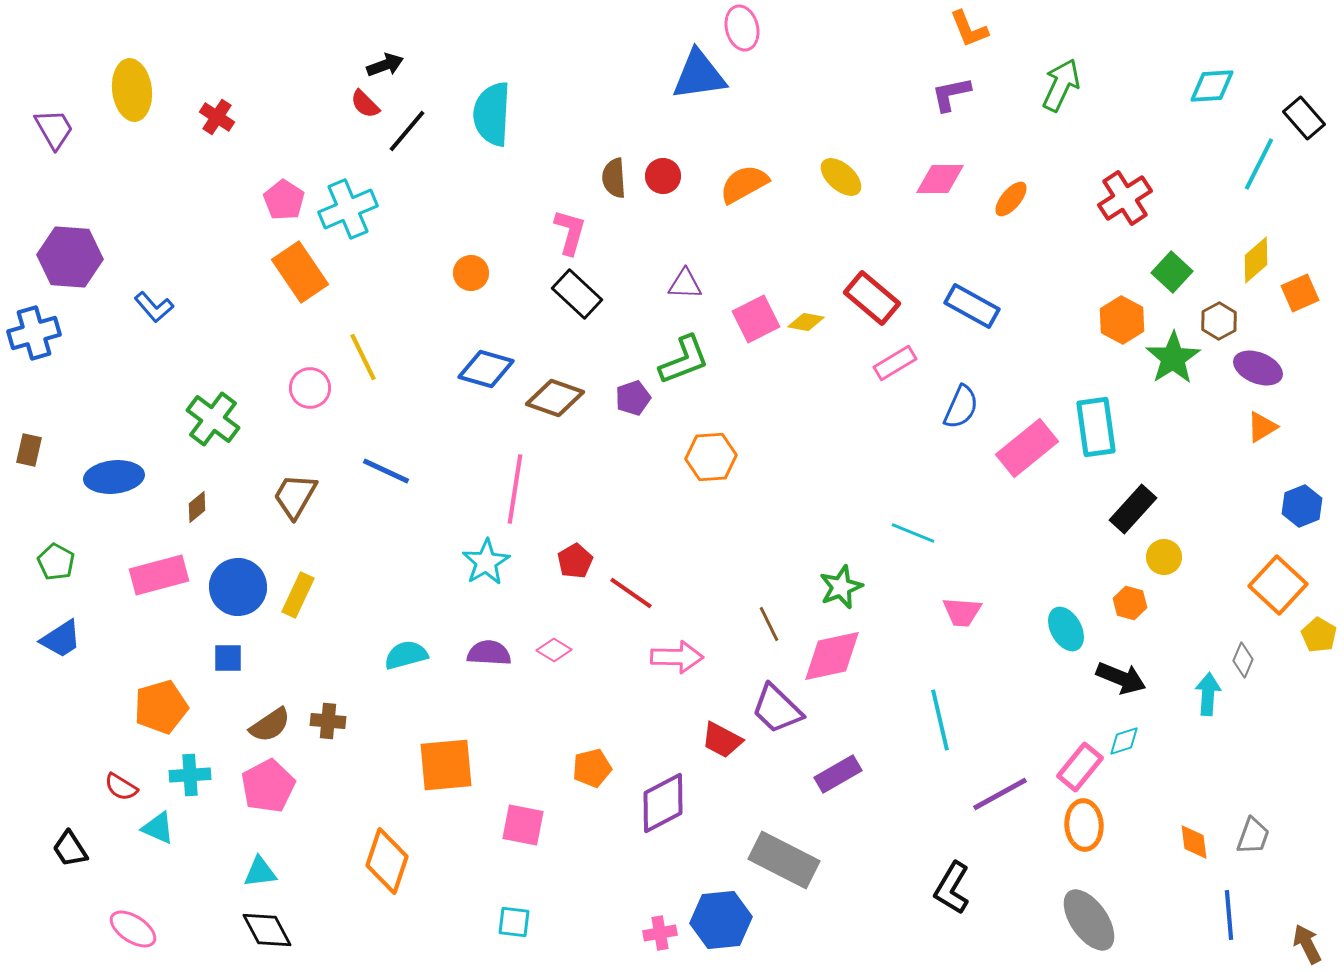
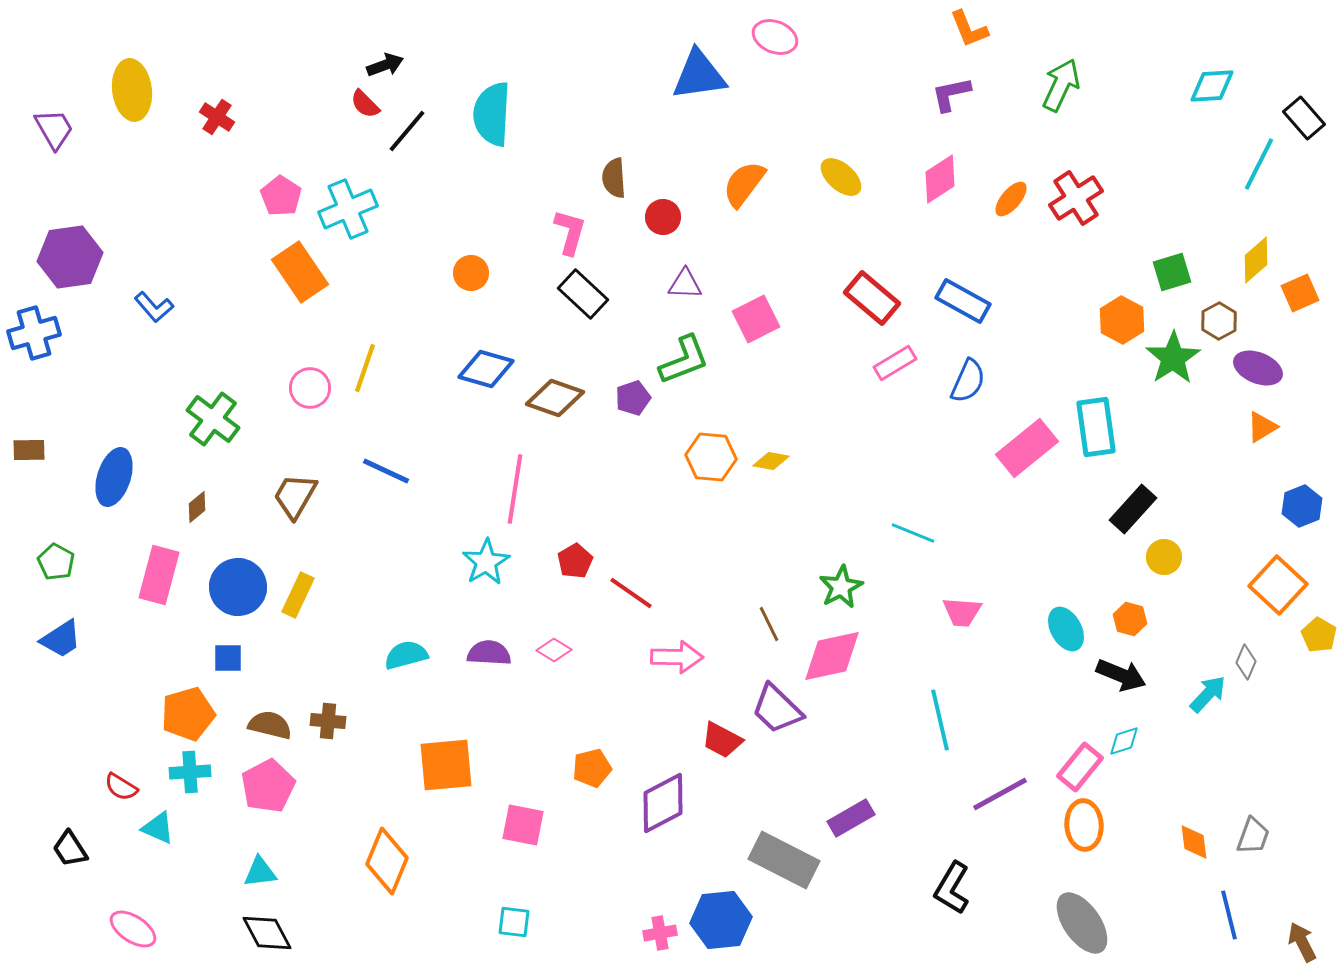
pink ellipse at (742, 28): moved 33 px right, 9 px down; rotated 54 degrees counterclockwise
red circle at (663, 176): moved 41 px down
pink diamond at (940, 179): rotated 33 degrees counterclockwise
orange semicircle at (744, 184): rotated 24 degrees counterclockwise
red cross at (1125, 198): moved 49 px left
pink pentagon at (284, 200): moved 3 px left, 4 px up
purple hexagon at (70, 257): rotated 12 degrees counterclockwise
green square at (1172, 272): rotated 30 degrees clockwise
black rectangle at (577, 294): moved 6 px right
blue rectangle at (972, 306): moved 9 px left, 5 px up
yellow diamond at (806, 322): moved 35 px left, 139 px down
yellow line at (363, 357): moved 2 px right, 11 px down; rotated 45 degrees clockwise
blue semicircle at (961, 407): moved 7 px right, 26 px up
brown rectangle at (29, 450): rotated 76 degrees clockwise
orange hexagon at (711, 457): rotated 9 degrees clockwise
blue ellipse at (114, 477): rotated 66 degrees counterclockwise
pink rectangle at (159, 575): rotated 60 degrees counterclockwise
green star at (841, 587): rotated 6 degrees counterclockwise
orange hexagon at (1130, 603): moved 16 px down
gray diamond at (1243, 660): moved 3 px right, 2 px down
black arrow at (1121, 678): moved 3 px up
cyan arrow at (1208, 694): rotated 39 degrees clockwise
orange pentagon at (161, 707): moved 27 px right, 7 px down
brown semicircle at (270, 725): rotated 132 degrees counterclockwise
purple rectangle at (838, 774): moved 13 px right, 44 px down
cyan cross at (190, 775): moved 3 px up
orange diamond at (387, 861): rotated 4 degrees clockwise
blue line at (1229, 915): rotated 9 degrees counterclockwise
gray ellipse at (1089, 920): moved 7 px left, 3 px down
black diamond at (267, 930): moved 3 px down
brown arrow at (1307, 944): moved 5 px left, 2 px up
